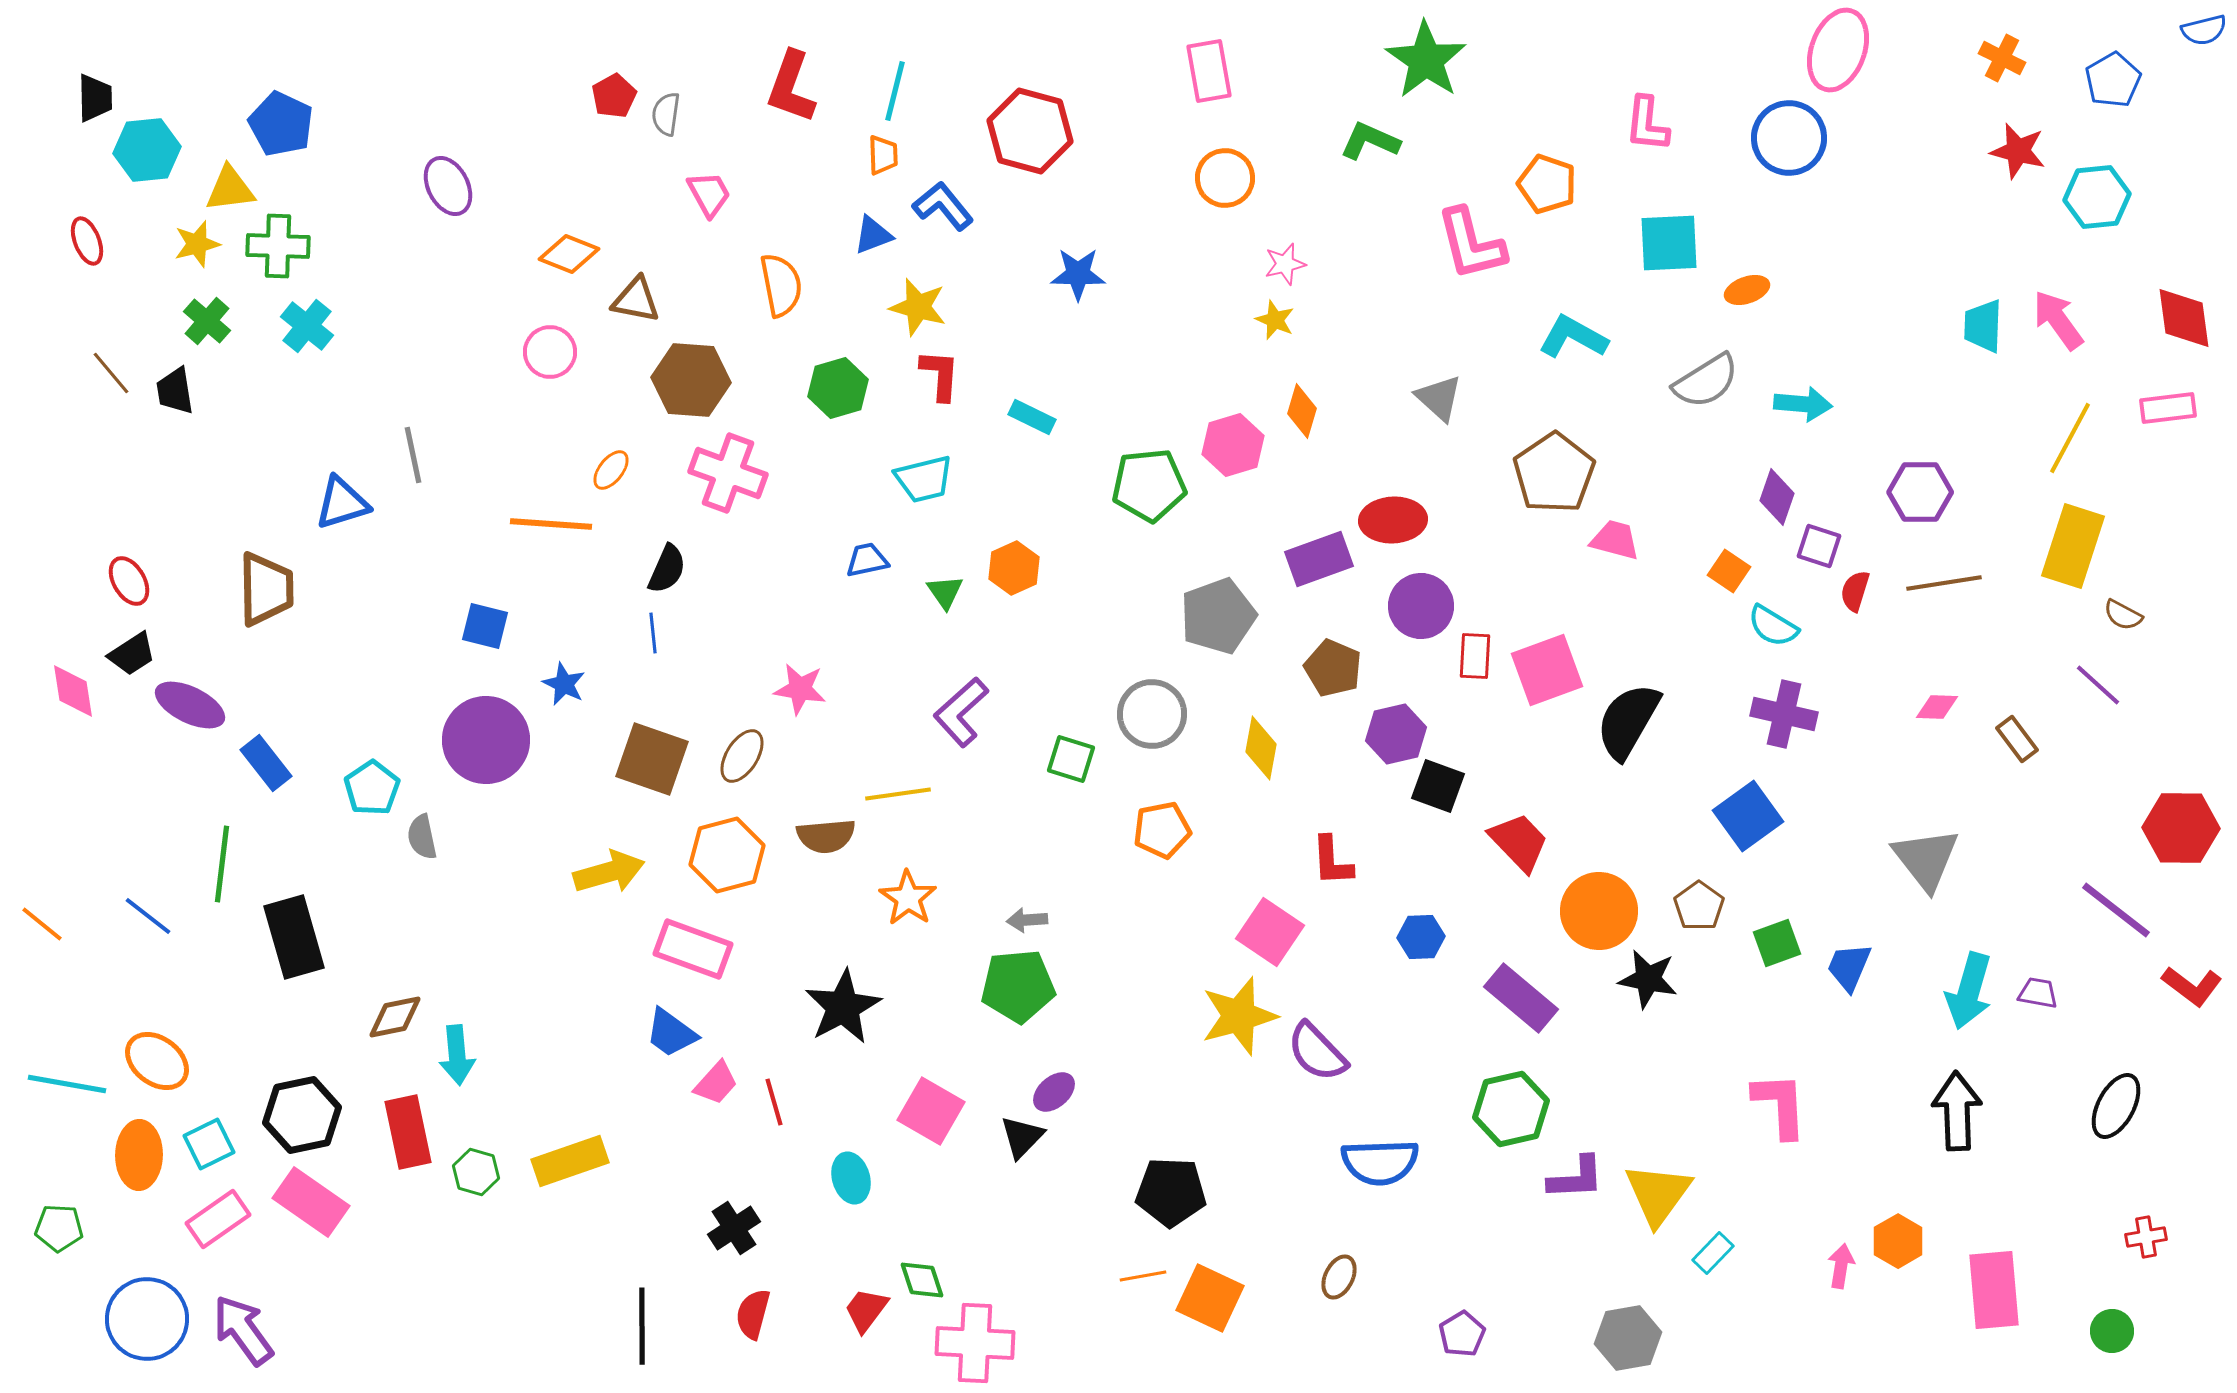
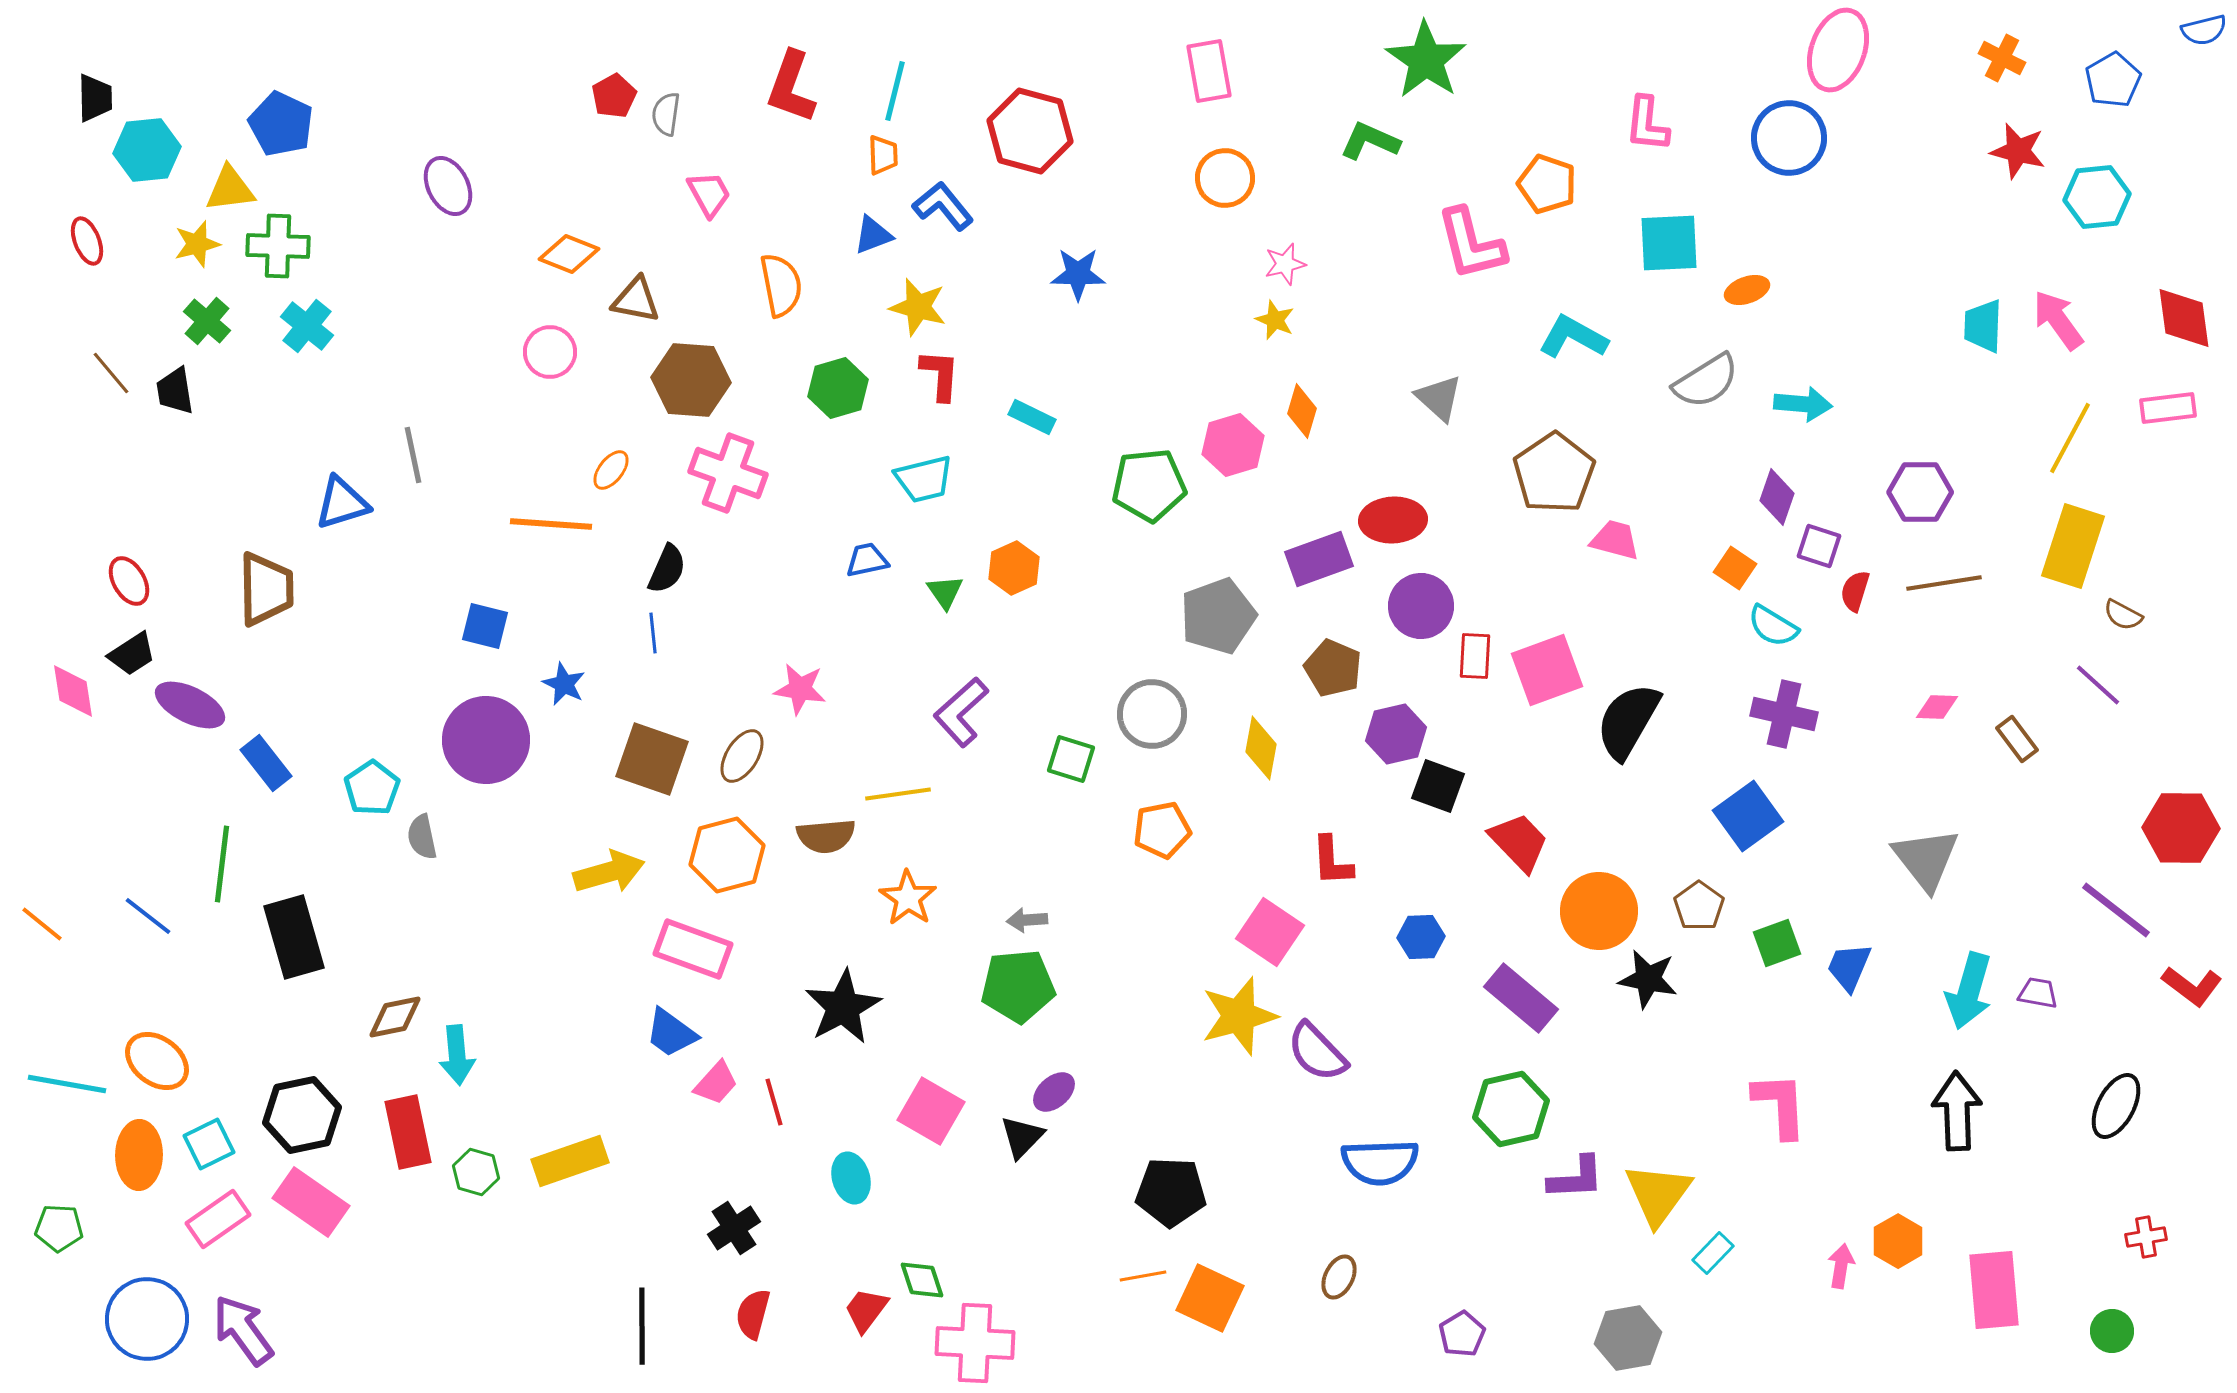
orange square at (1729, 571): moved 6 px right, 3 px up
